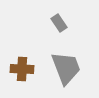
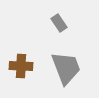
brown cross: moved 1 px left, 3 px up
